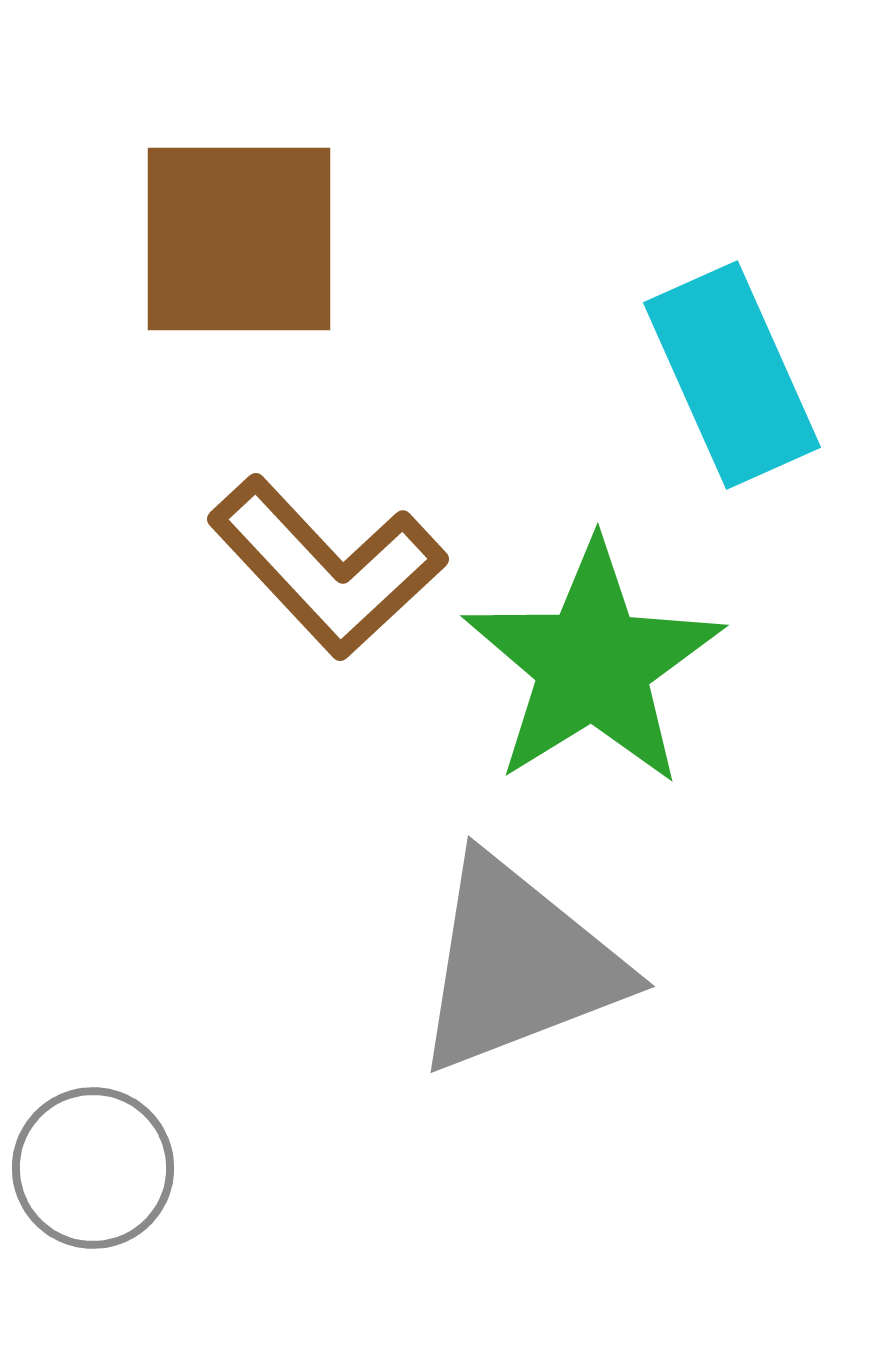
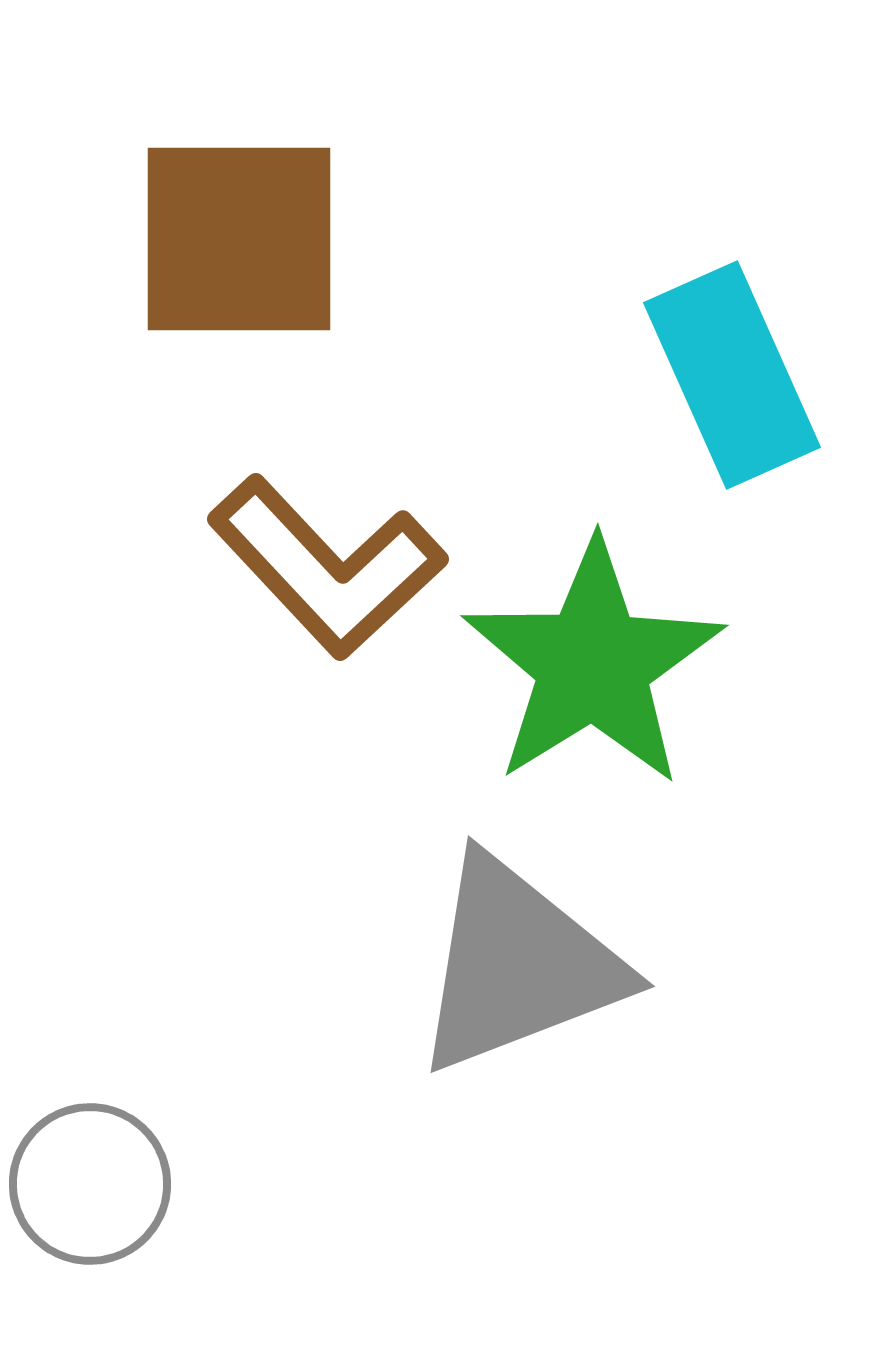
gray circle: moved 3 px left, 16 px down
